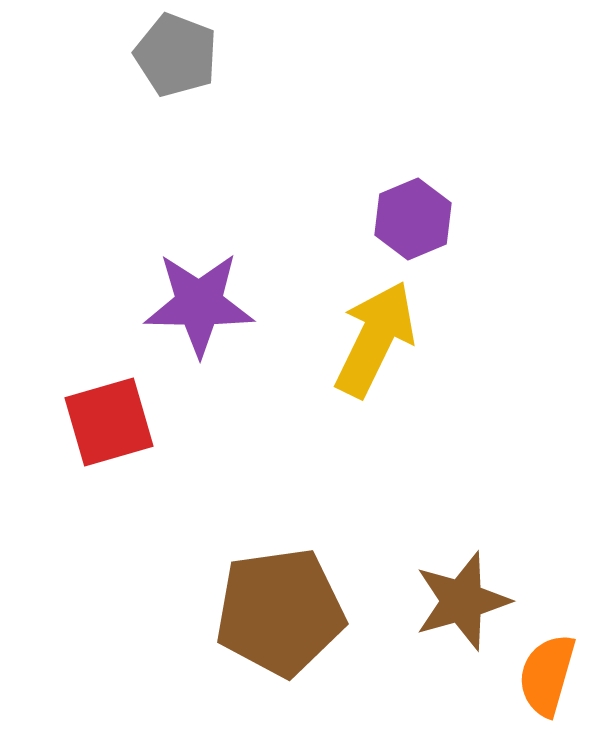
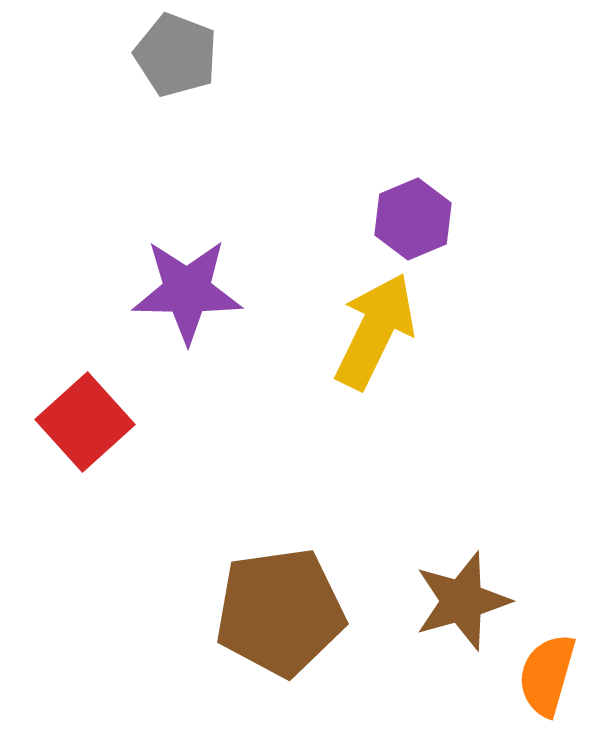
purple star: moved 12 px left, 13 px up
yellow arrow: moved 8 px up
red square: moved 24 px left; rotated 26 degrees counterclockwise
